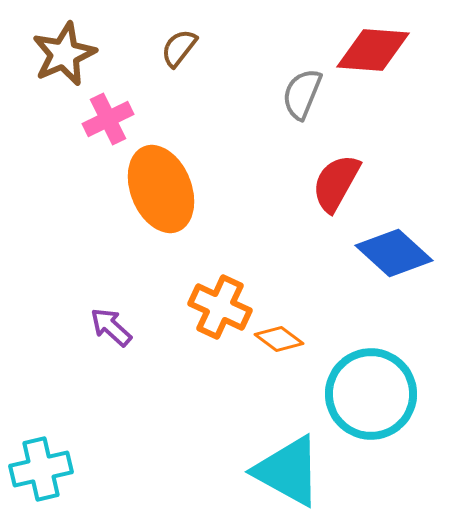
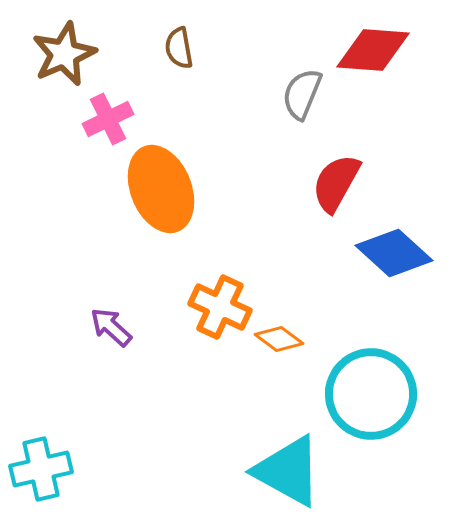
brown semicircle: rotated 48 degrees counterclockwise
